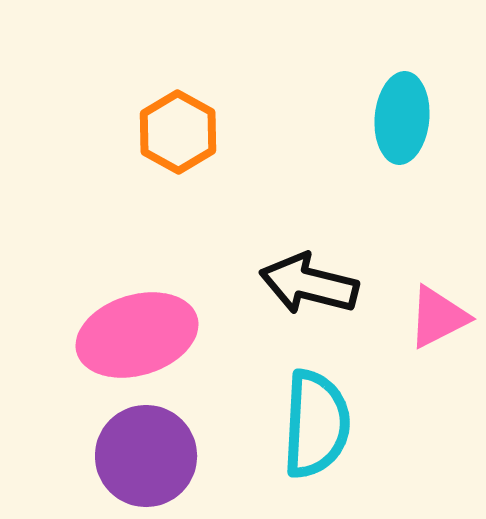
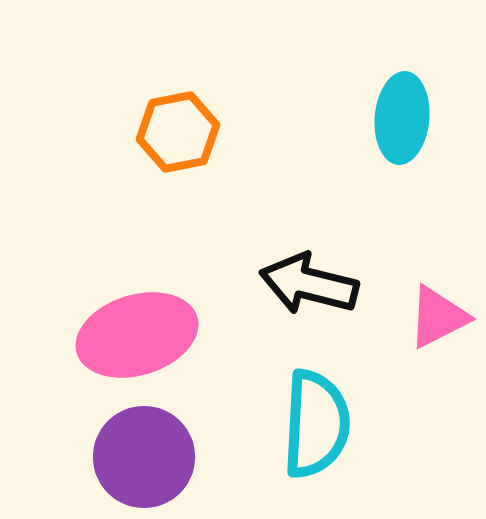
orange hexagon: rotated 20 degrees clockwise
purple circle: moved 2 px left, 1 px down
